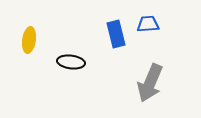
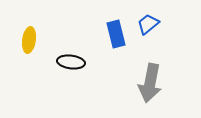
blue trapezoid: rotated 35 degrees counterclockwise
gray arrow: rotated 12 degrees counterclockwise
